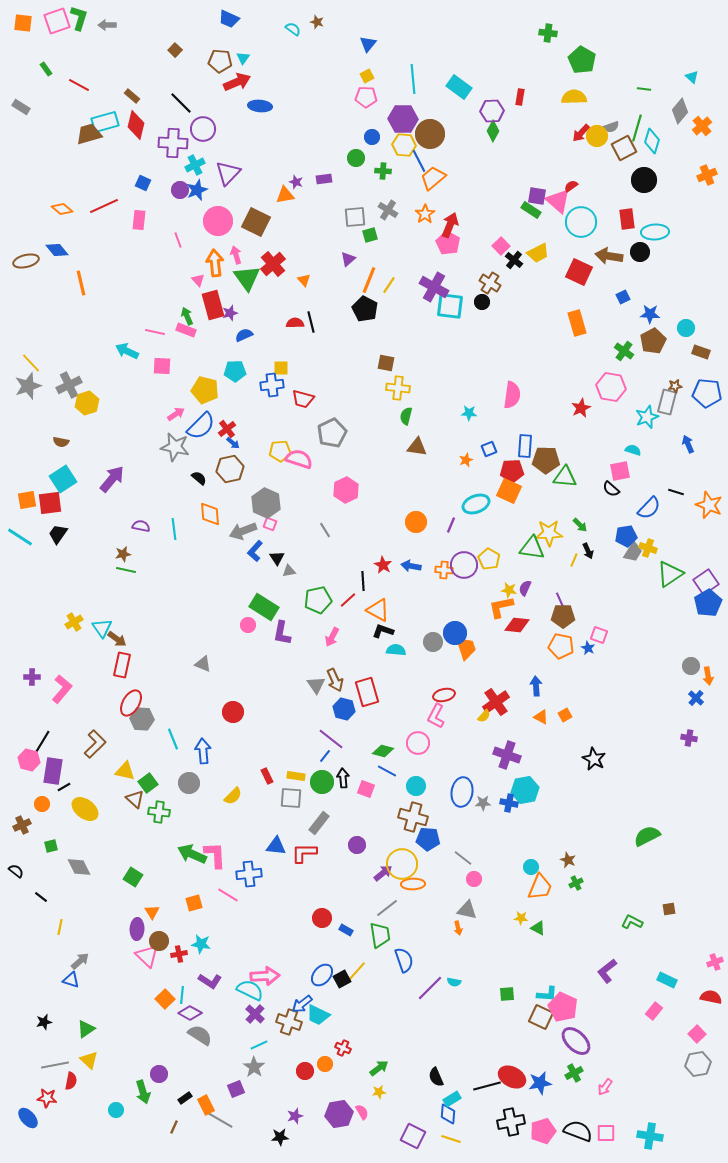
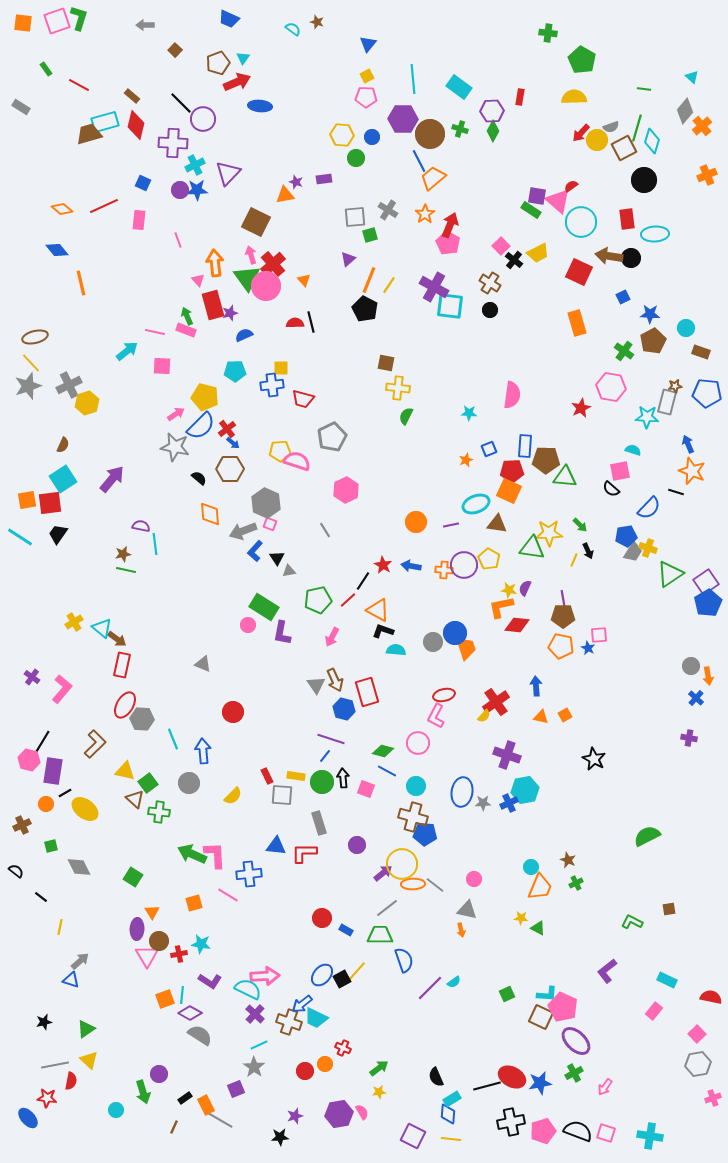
gray arrow at (107, 25): moved 38 px right
brown pentagon at (220, 61): moved 2 px left, 2 px down; rotated 25 degrees counterclockwise
gray diamond at (680, 111): moved 5 px right
purple circle at (203, 129): moved 10 px up
yellow circle at (597, 136): moved 4 px down
yellow hexagon at (404, 145): moved 62 px left, 10 px up
green cross at (383, 171): moved 77 px right, 42 px up; rotated 14 degrees clockwise
blue star at (197, 190): rotated 20 degrees clockwise
pink circle at (218, 221): moved 48 px right, 65 px down
cyan ellipse at (655, 232): moved 2 px down
black circle at (640, 252): moved 9 px left, 6 px down
pink arrow at (236, 255): moved 15 px right
brown ellipse at (26, 261): moved 9 px right, 76 px down
black circle at (482, 302): moved 8 px right, 8 px down
cyan arrow at (127, 351): rotated 115 degrees clockwise
yellow pentagon at (205, 390): moved 7 px down
green semicircle at (406, 416): rotated 12 degrees clockwise
cyan star at (647, 417): rotated 25 degrees clockwise
gray pentagon at (332, 433): moved 4 px down
brown semicircle at (61, 442): moved 2 px right, 3 px down; rotated 77 degrees counterclockwise
brown triangle at (417, 447): moved 80 px right, 77 px down
pink semicircle at (299, 459): moved 2 px left, 2 px down
brown hexagon at (230, 469): rotated 12 degrees clockwise
orange star at (709, 505): moved 17 px left, 34 px up
purple line at (451, 525): rotated 56 degrees clockwise
cyan line at (174, 529): moved 19 px left, 15 px down
black line at (363, 581): rotated 36 degrees clockwise
purple line at (560, 600): moved 3 px right, 2 px up; rotated 14 degrees clockwise
cyan triangle at (102, 628): rotated 15 degrees counterclockwise
pink square at (599, 635): rotated 24 degrees counterclockwise
purple cross at (32, 677): rotated 35 degrees clockwise
red ellipse at (131, 703): moved 6 px left, 2 px down
orange triangle at (541, 717): rotated 14 degrees counterclockwise
purple line at (331, 739): rotated 20 degrees counterclockwise
black line at (64, 787): moved 1 px right, 6 px down
gray square at (291, 798): moved 9 px left, 3 px up
blue cross at (509, 803): rotated 36 degrees counterclockwise
orange circle at (42, 804): moved 4 px right
gray rectangle at (319, 823): rotated 55 degrees counterclockwise
blue pentagon at (428, 839): moved 3 px left, 5 px up
gray line at (463, 858): moved 28 px left, 27 px down
orange arrow at (458, 928): moved 3 px right, 2 px down
green trapezoid at (380, 935): rotated 80 degrees counterclockwise
pink triangle at (147, 956): rotated 15 degrees clockwise
pink cross at (715, 962): moved 2 px left, 136 px down
cyan semicircle at (454, 982): rotated 48 degrees counterclockwise
cyan semicircle at (250, 990): moved 2 px left, 1 px up
green square at (507, 994): rotated 21 degrees counterclockwise
orange square at (165, 999): rotated 24 degrees clockwise
cyan trapezoid at (318, 1015): moved 2 px left, 3 px down
pink square at (606, 1133): rotated 18 degrees clockwise
yellow line at (451, 1139): rotated 12 degrees counterclockwise
